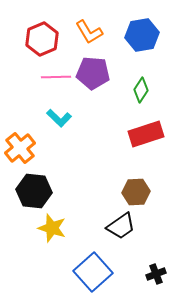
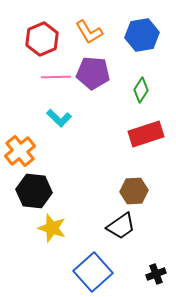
orange cross: moved 3 px down
brown hexagon: moved 2 px left, 1 px up
